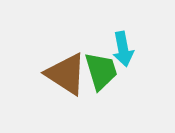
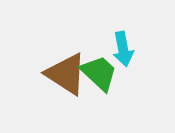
green trapezoid: moved 2 px left, 2 px down; rotated 30 degrees counterclockwise
